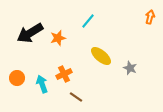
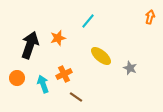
black arrow: moved 12 px down; rotated 140 degrees clockwise
cyan arrow: moved 1 px right
